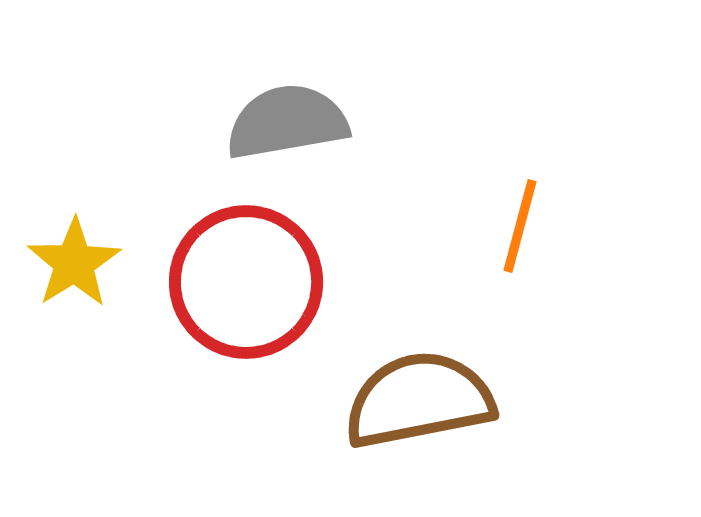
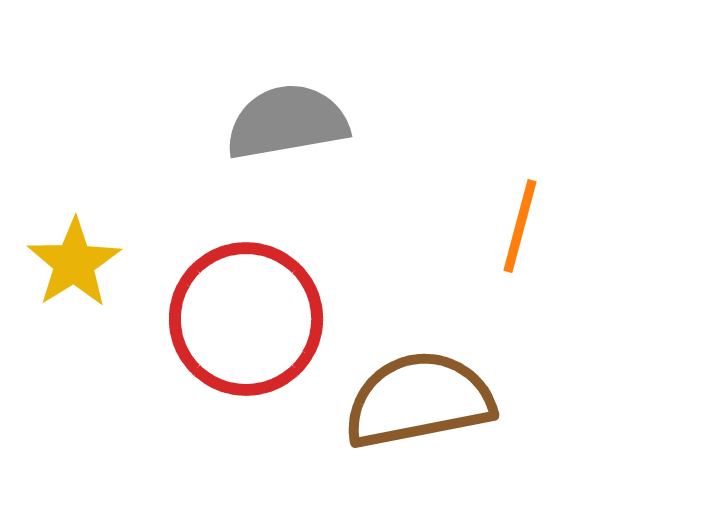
red circle: moved 37 px down
